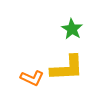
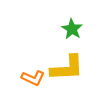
orange L-shape: moved 1 px right
